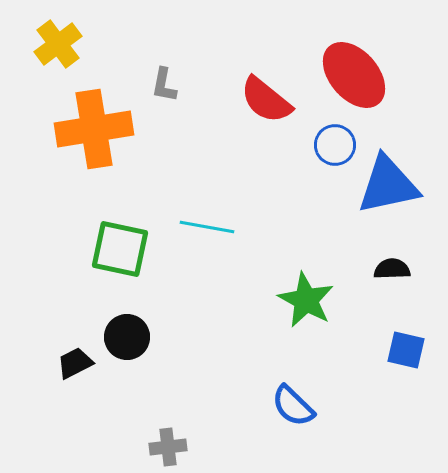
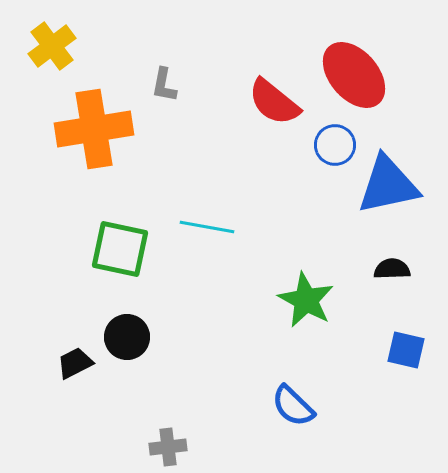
yellow cross: moved 6 px left, 2 px down
red semicircle: moved 8 px right, 2 px down
